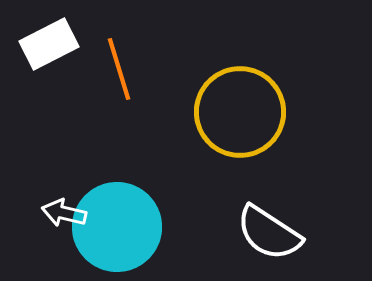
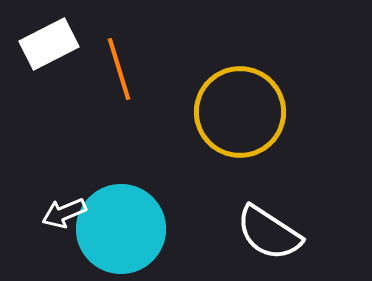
white arrow: rotated 36 degrees counterclockwise
cyan circle: moved 4 px right, 2 px down
